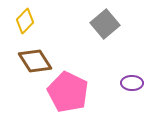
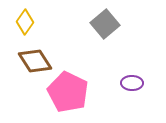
yellow diamond: moved 1 px down; rotated 10 degrees counterclockwise
